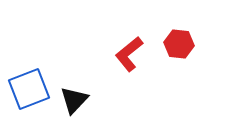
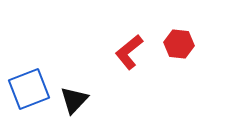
red L-shape: moved 2 px up
